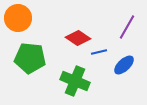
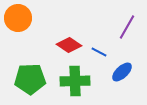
red diamond: moved 9 px left, 7 px down
blue line: rotated 42 degrees clockwise
green pentagon: moved 21 px down; rotated 8 degrees counterclockwise
blue ellipse: moved 2 px left, 7 px down
green cross: rotated 24 degrees counterclockwise
